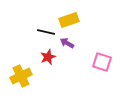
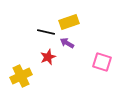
yellow rectangle: moved 2 px down
